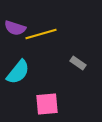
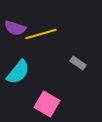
pink square: rotated 35 degrees clockwise
